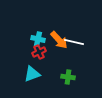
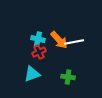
white line: rotated 24 degrees counterclockwise
